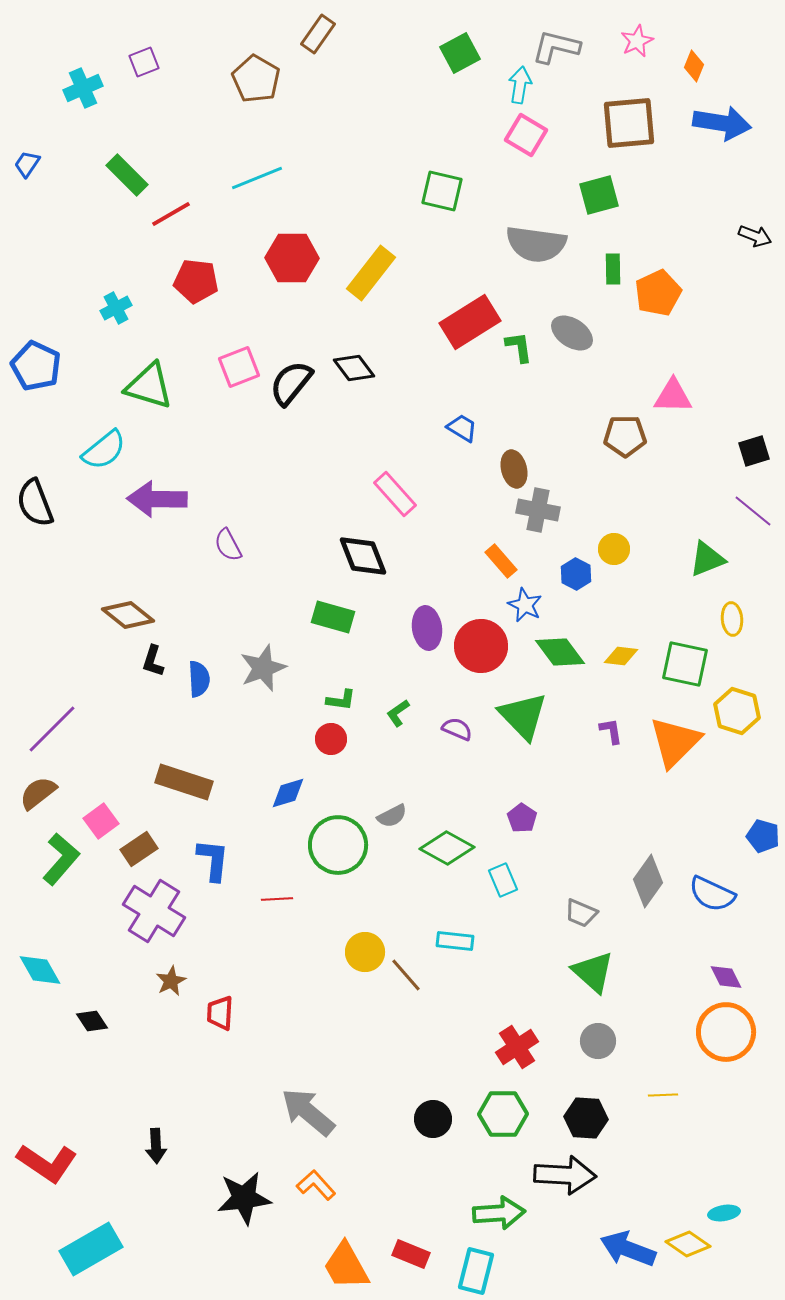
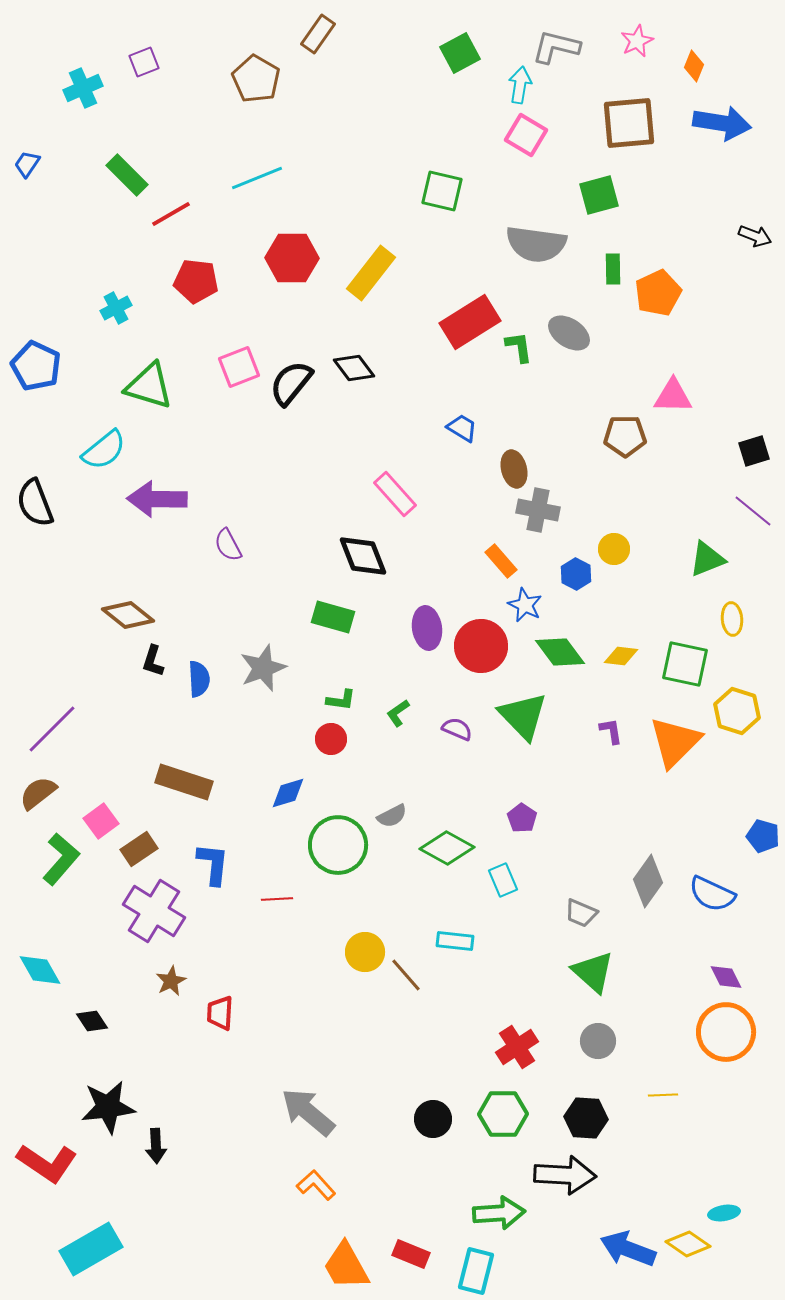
gray ellipse at (572, 333): moved 3 px left
blue L-shape at (213, 860): moved 4 px down
black star at (244, 1198): moved 136 px left, 91 px up
